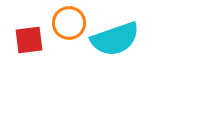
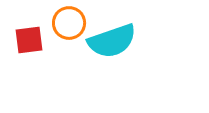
cyan semicircle: moved 3 px left, 2 px down
